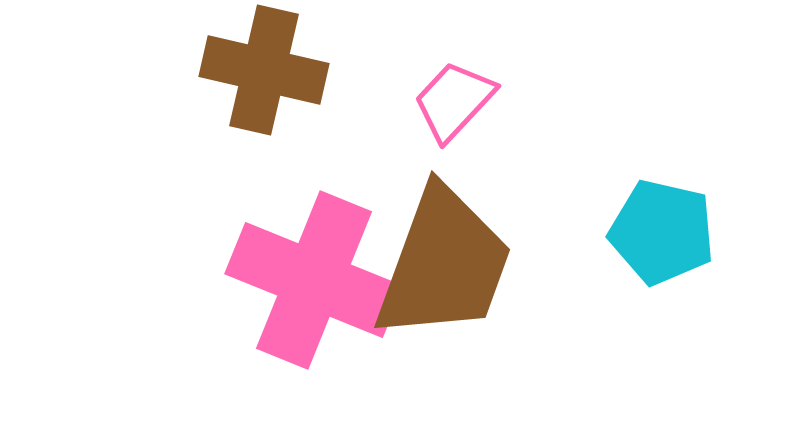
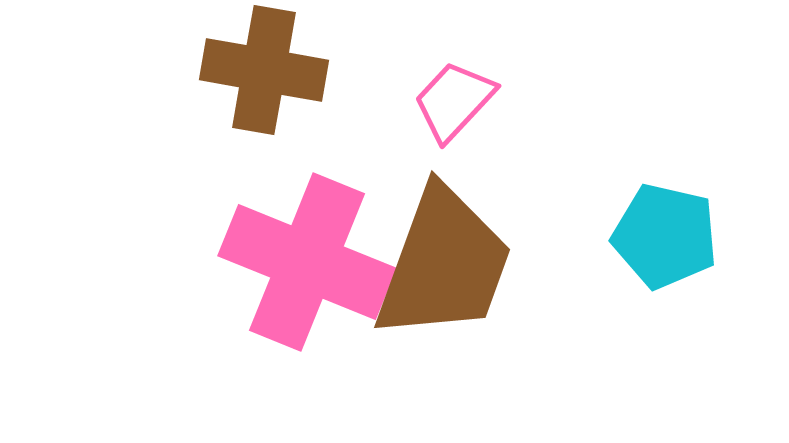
brown cross: rotated 3 degrees counterclockwise
cyan pentagon: moved 3 px right, 4 px down
pink cross: moved 7 px left, 18 px up
